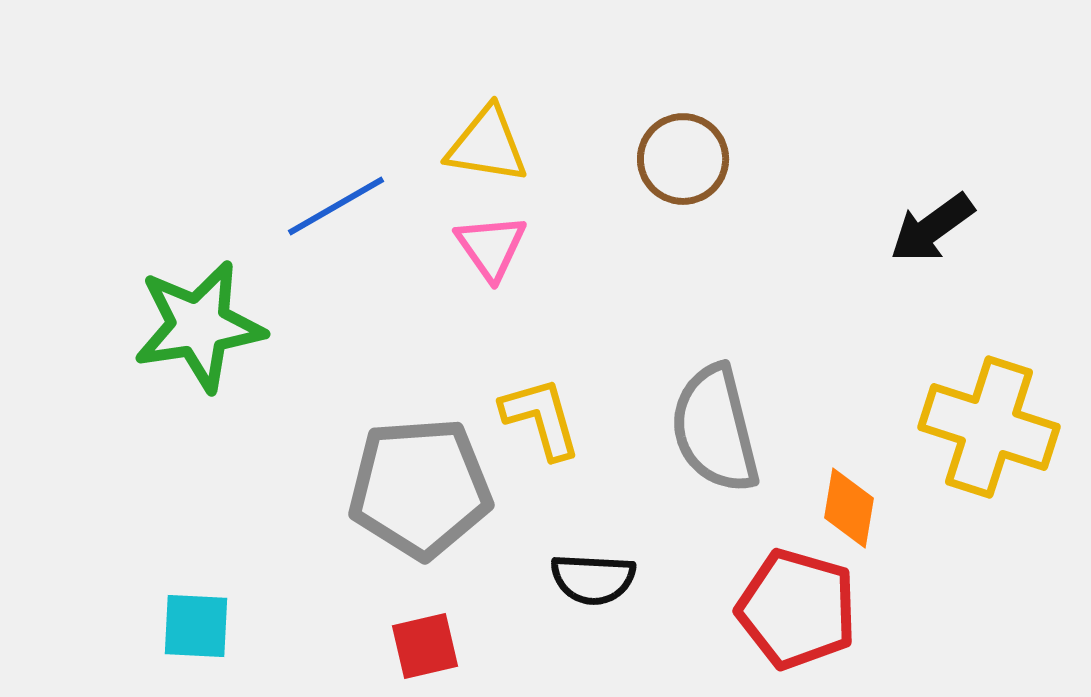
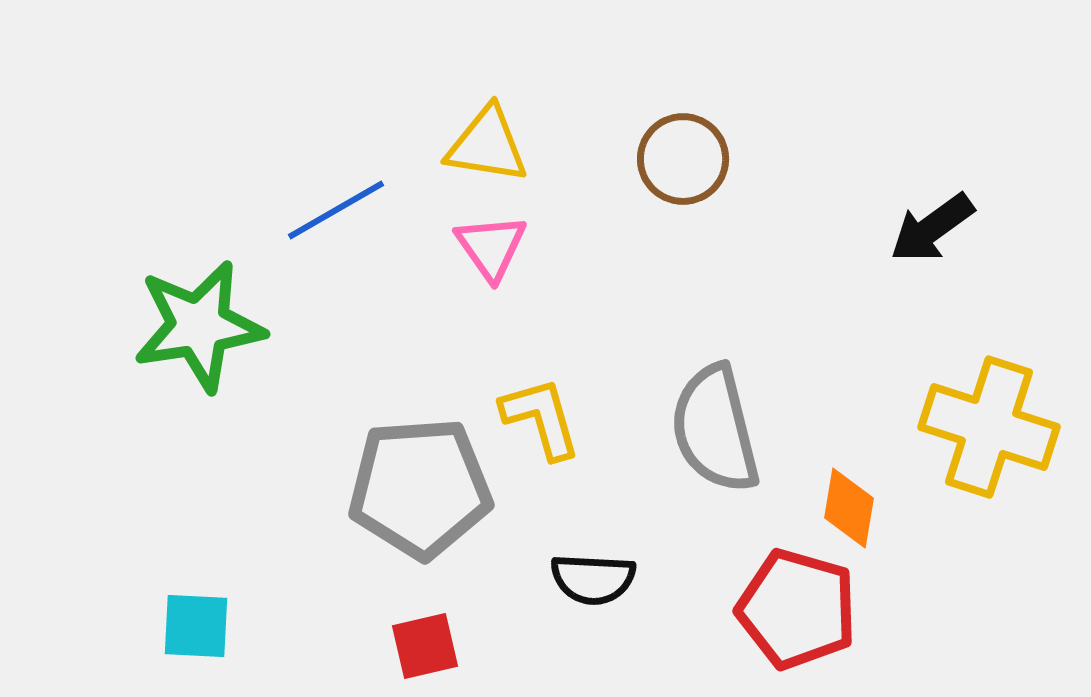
blue line: moved 4 px down
